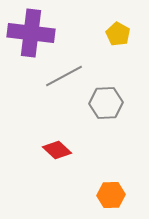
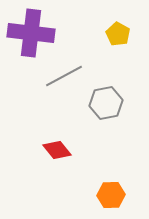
gray hexagon: rotated 8 degrees counterclockwise
red diamond: rotated 8 degrees clockwise
